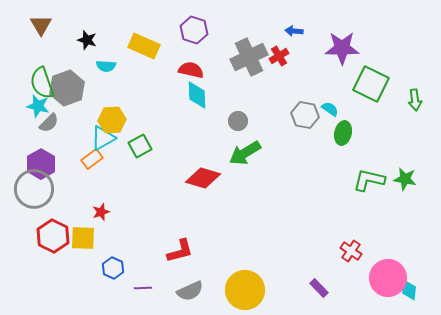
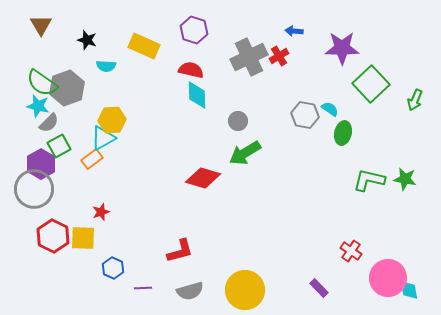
green semicircle at (42, 83): rotated 36 degrees counterclockwise
green square at (371, 84): rotated 21 degrees clockwise
green arrow at (415, 100): rotated 30 degrees clockwise
green square at (140, 146): moved 81 px left
cyan diamond at (409, 290): rotated 15 degrees counterclockwise
gray semicircle at (190, 291): rotated 8 degrees clockwise
